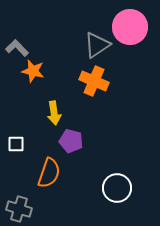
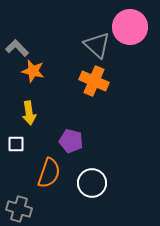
gray triangle: rotated 44 degrees counterclockwise
yellow arrow: moved 25 px left
white circle: moved 25 px left, 5 px up
